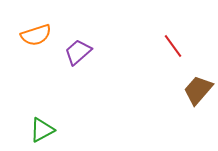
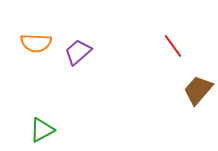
orange semicircle: moved 8 px down; rotated 20 degrees clockwise
